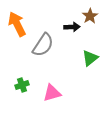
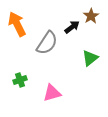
brown star: moved 1 px right
black arrow: rotated 35 degrees counterclockwise
gray semicircle: moved 4 px right, 2 px up
green cross: moved 2 px left, 5 px up
